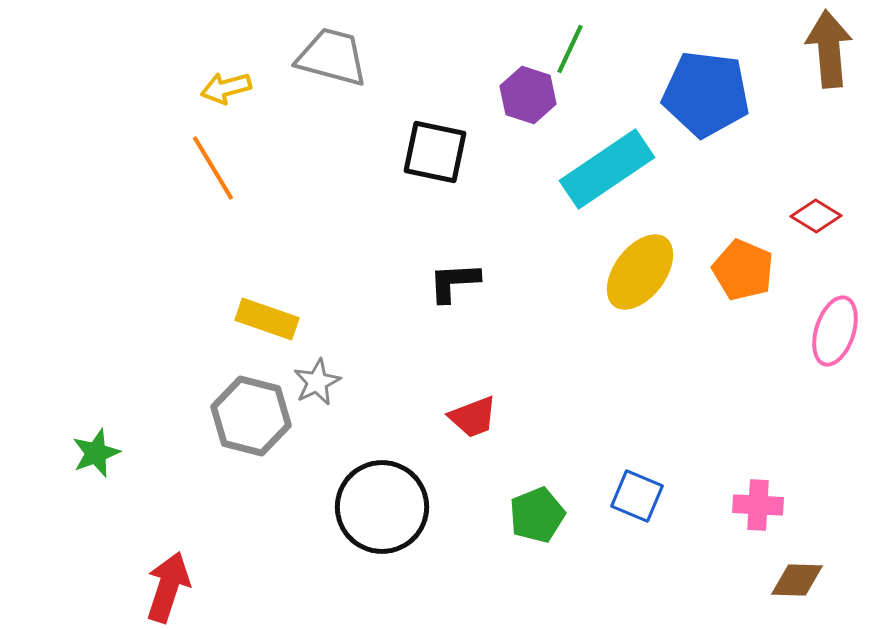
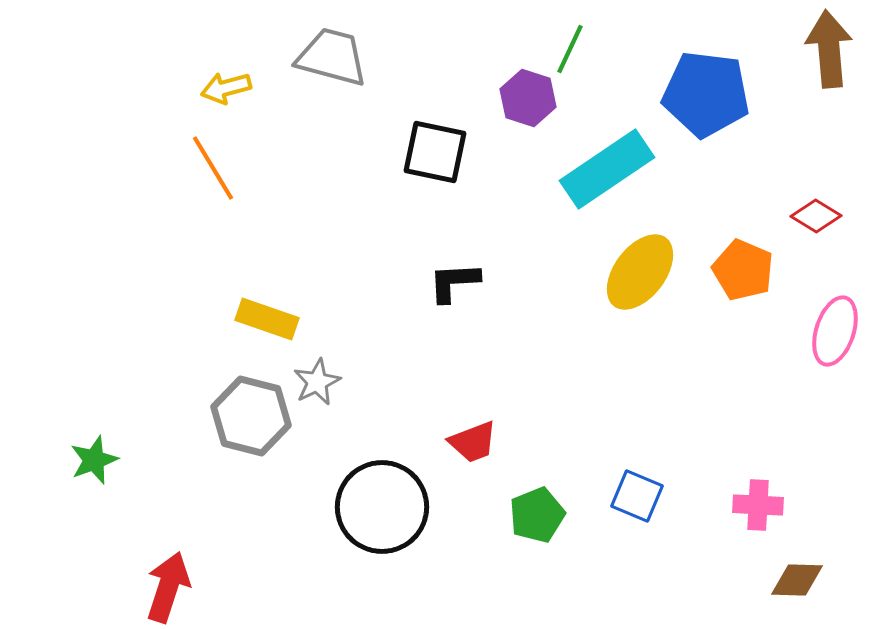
purple hexagon: moved 3 px down
red trapezoid: moved 25 px down
green star: moved 2 px left, 7 px down
